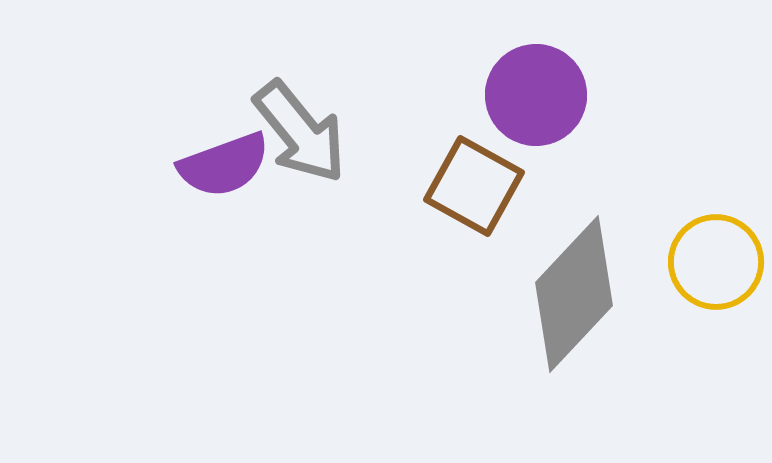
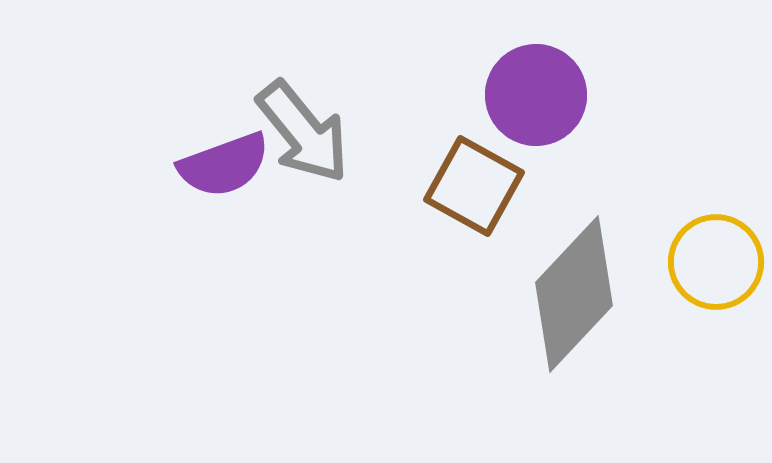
gray arrow: moved 3 px right
